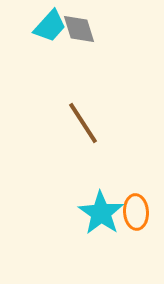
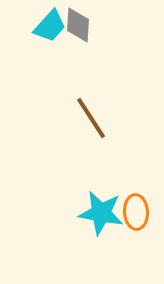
gray diamond: moved 1 px left, 4 px up; rotated 21 degrees clockwise
brown line: moved 8 px right, 5 px up
cyan star: rotated 24 degrees counterclockwise
